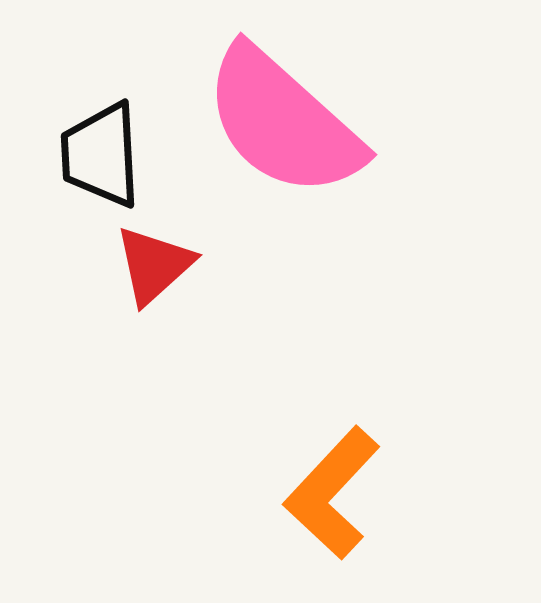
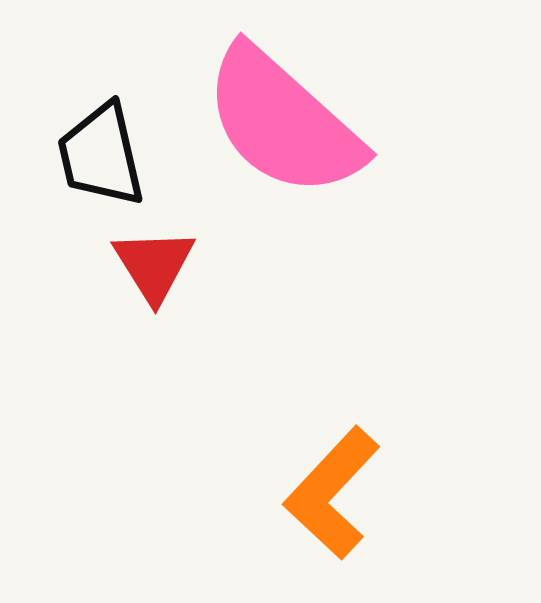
black trapezoid: rotated 10 degrees counterclockwise
red triangle: rotated 20 degrees counterclockwise
